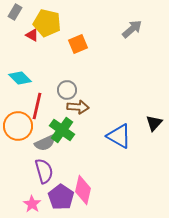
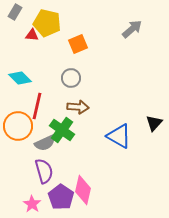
red triangle: rotated 24 degrees counterclockwise
gray circle: moved 4 px right, 12 px up
